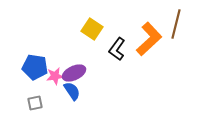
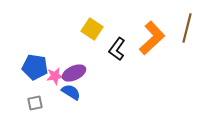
brown line: moved 11 px right, 4 px down
orange L-shape: moved 3 px right, 1 px up
blue semicircle: moved 1 px left, 1 px down; rotated 24 degrees counterclockwise
